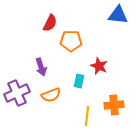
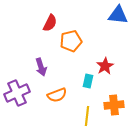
orange pentagon: rotated 15 degrees counterclockwise
red star: moved 6 px right; rotated 18 degrees clockwise
cyan rectangle: moved 9 px right
orange semicircle: moved 6 px right
